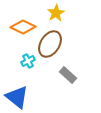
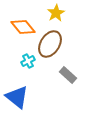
orange diamond: rotated 25 degrees clockwise
